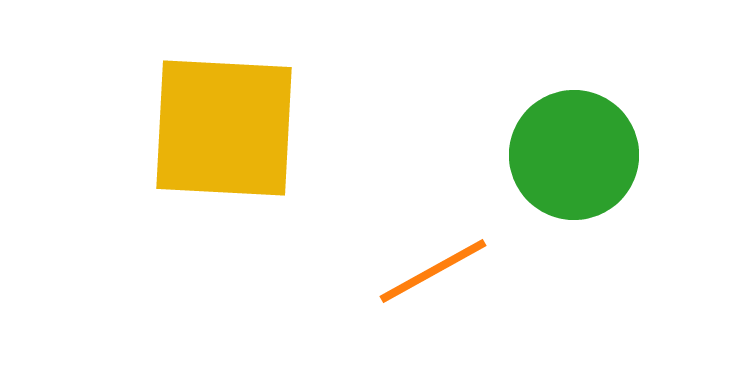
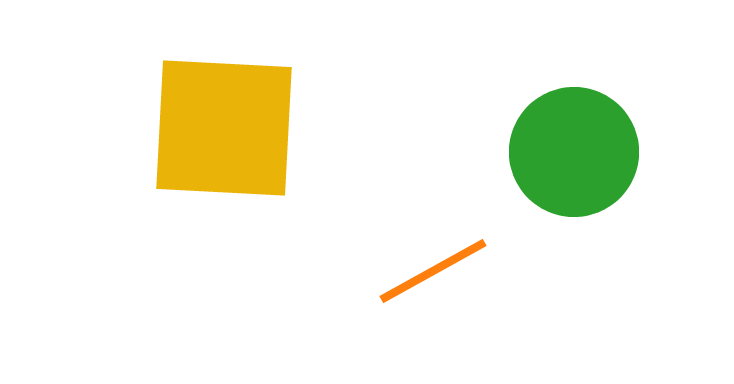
green circle: moved 3 px up
